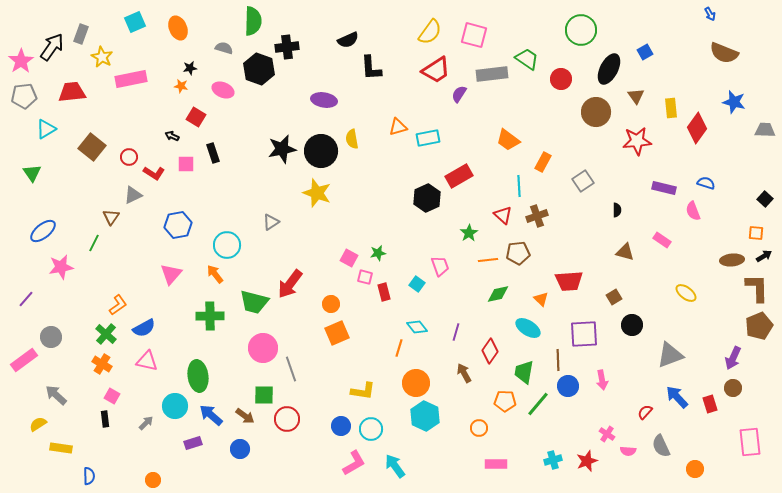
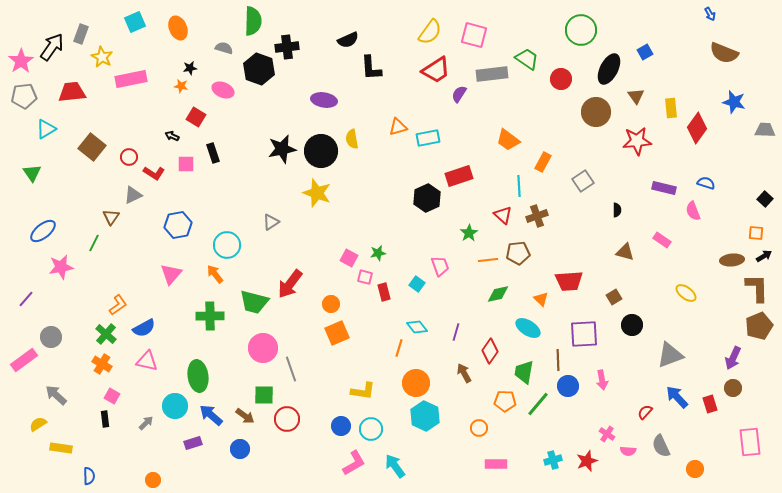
red rectangle at (459, 176): rotated 12 degrees clockwise
